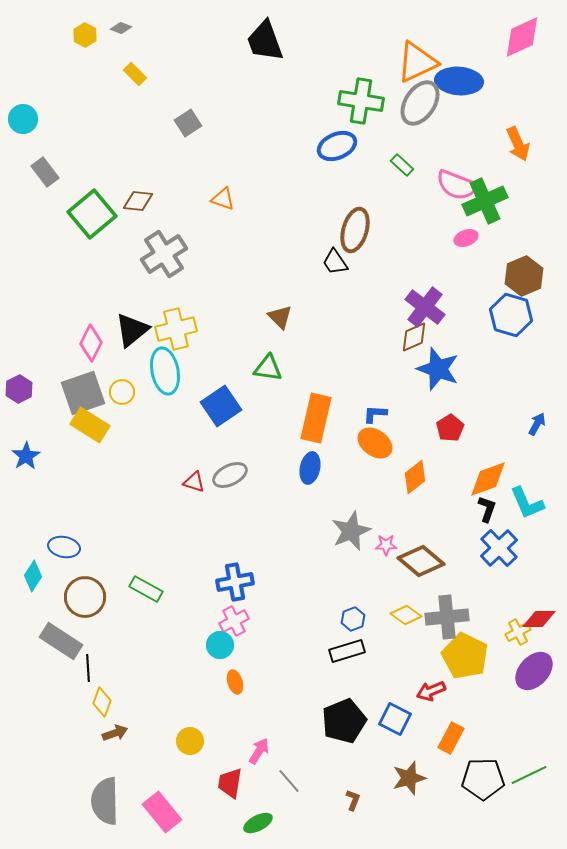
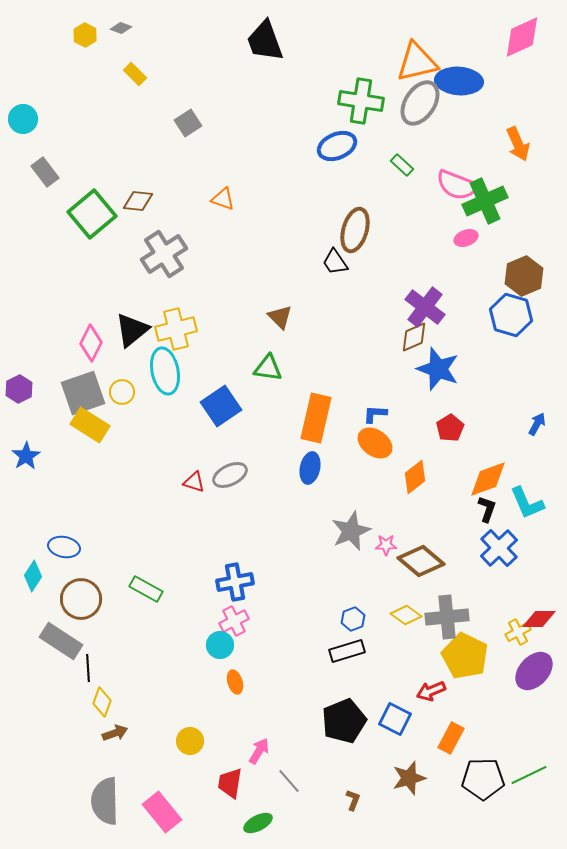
orange triangle at (417, 62): rotated 12 degrees clockwise
brown circle at (85, 597): moved 4 px left, 2 px down
